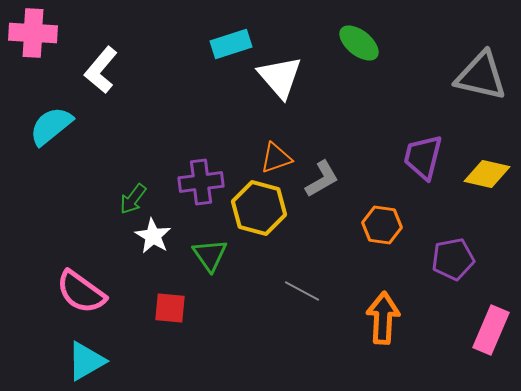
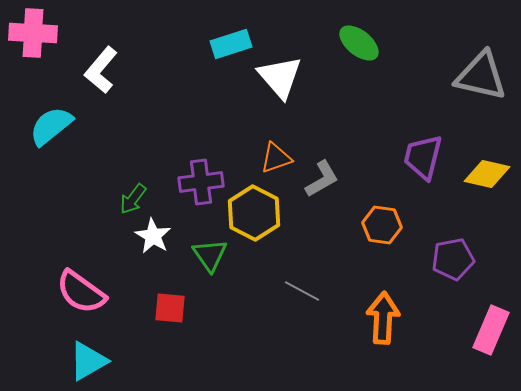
yellow hexagon: moved 5 px left, 5 px down; rotated 12 degrees clockwise
cyan triangle: moved 2 px right
